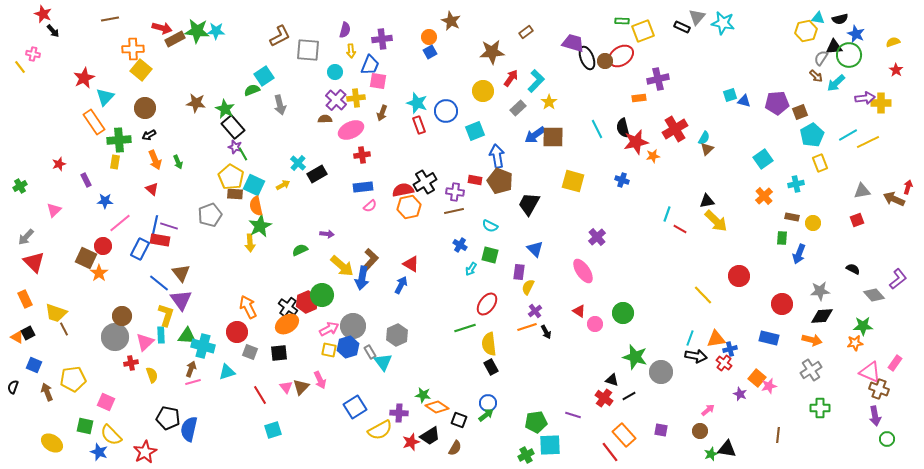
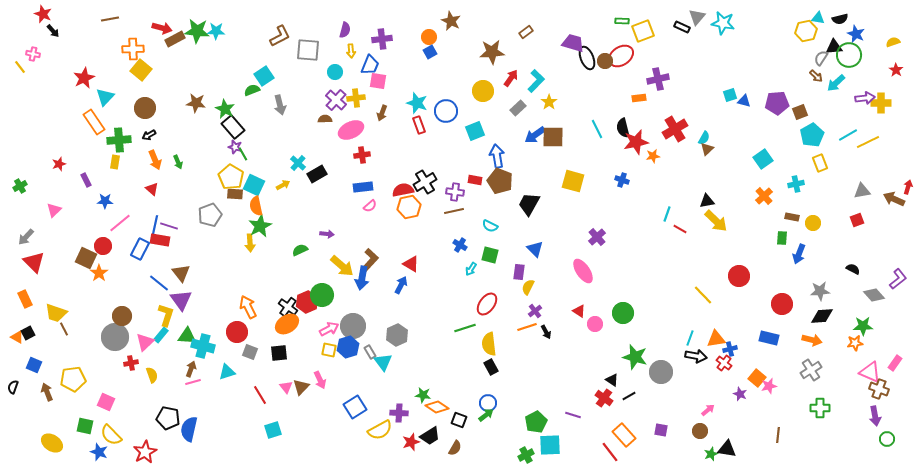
cyan rectangle at (161, 335): rotated 42 degrees clockwise
black triangle at (612, 380): rotated 16 degrees clockwise
green pentagon at (536, 422): rotated 20 degrees counterclockwise
